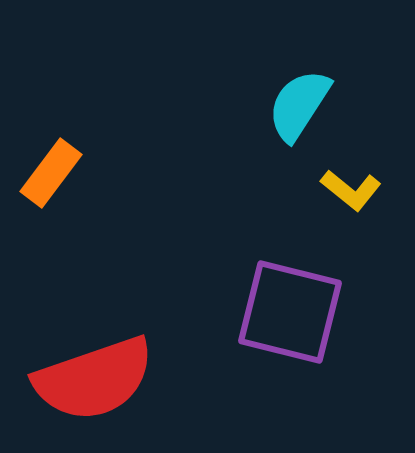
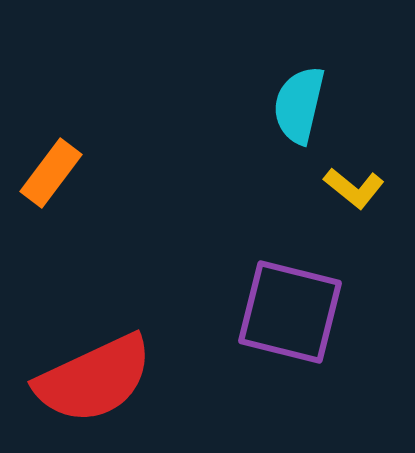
cyan semicircle: rotated 20 degrees counterclockwise
yellow L-shape: moved 3 px right, 2 px up
red semicircle: rotated 6 degrees counterclockwise
